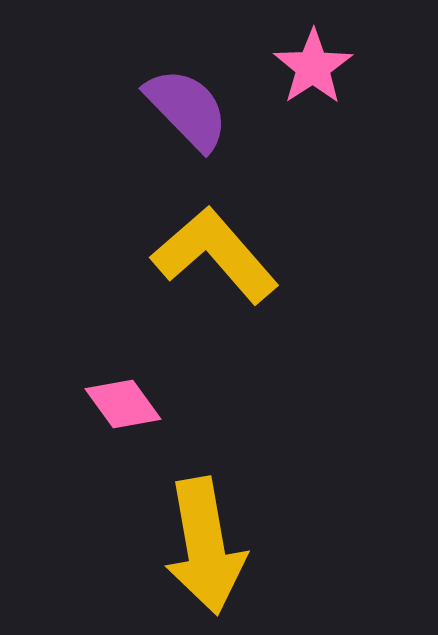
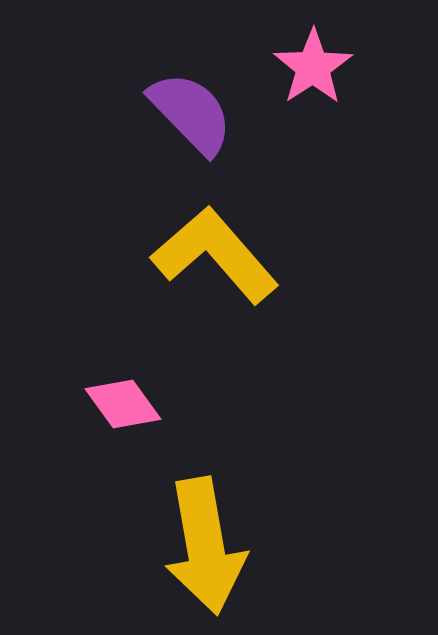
purple semicircle: moved 4 px right, 4 px down
